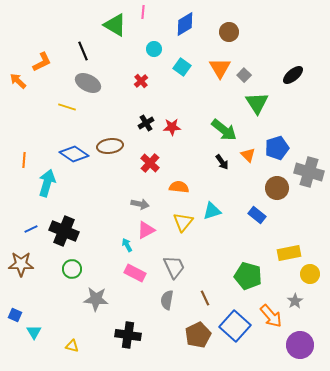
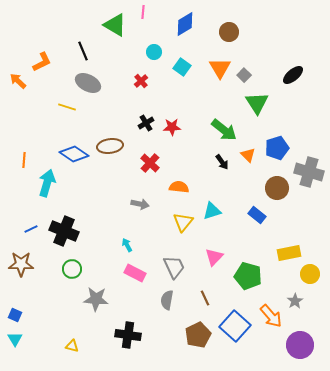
cyan circle at (154, 49): moved 3 px down
pink triangle at (146, 230): moved 68 px right, 27 px down; rotated 18 degrees counterclockwise
cyan triangle at (34, 332): moved 19 px left, 7 px down
